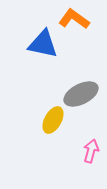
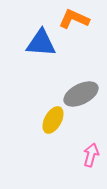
orange L-shape: rotated 12 degrees counterclockwise
blue triangle: moved 2 px left, 1 px up; rotated 8 degrees counterclockwise
pink arrow: moved 4 px down
